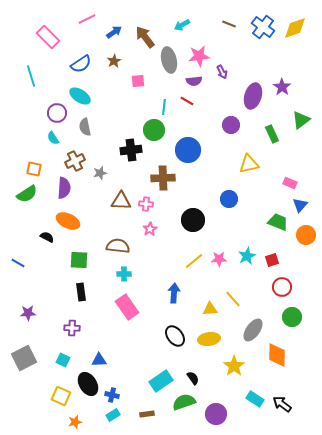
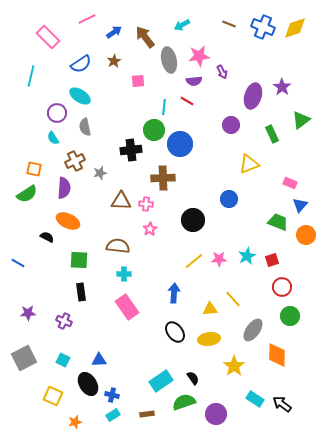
blue cross at (263, 27): rotated 15 degrees counterclockwise
cyan line at (31, 76): rotated 30 degrees clockwise
blue circle at (188, 150): moved 8 px left, 6 px up
yellow triangle at (249, 164): rotated 10 degrees counterclockwise
green circle at (292, 317): moved 2 px left, 1 px up
purple cross at (72, 328): moved 8 px left, 7 px up; rotated 21 degrees clockwise
black ellipse at (175, 336): moved 4 px up
yellow square at (61, 396): moved 8 px left
